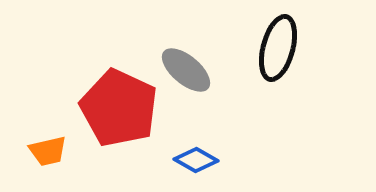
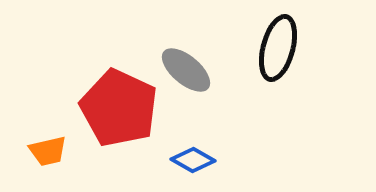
blue diamond: moved 3 px left
